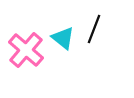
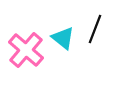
black line: moved 1 px right
